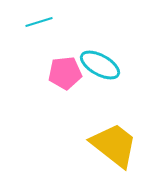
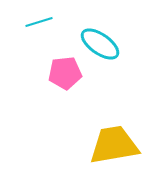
cyan ellipse: moved 21 px up; rotated 6 degrees clockwise
yellow trapezoid: rotated 48 degrees counterclockwise
